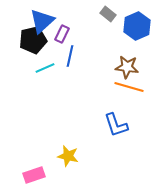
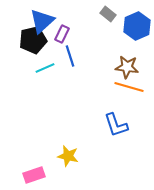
blue line: rotated 30 degrees counterclockwise
